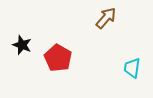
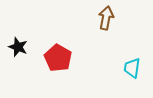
brown arrow: rotated 30 degrees counterclockwise
black star: moved 4 px left, 2 px down
